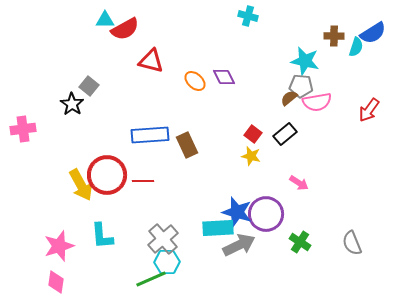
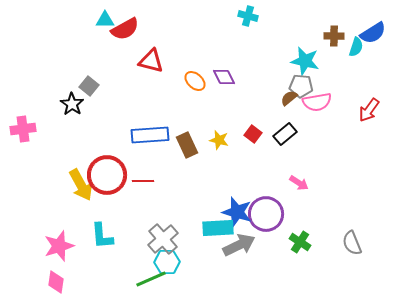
yellow star: moved 32 px left, 16 px up
